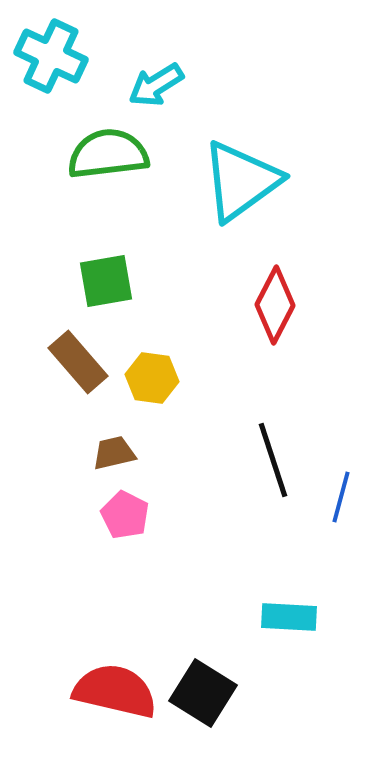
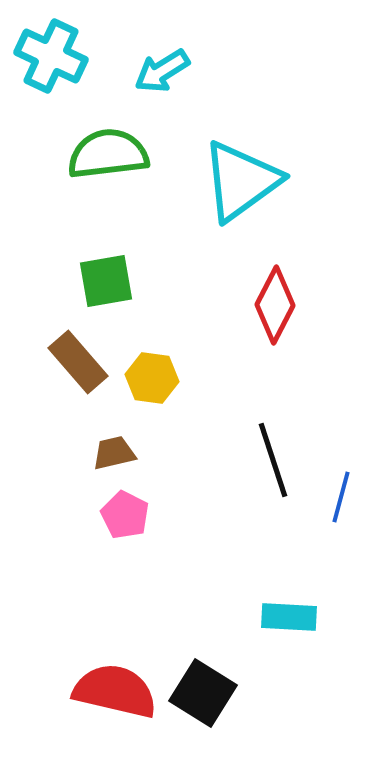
cyan arrow: moved 6 px right, 14 px up
